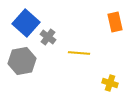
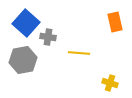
gray cross: rotated 28 degrees counterclockwise
gray hexagon: moved 1 px right, 1 px up
